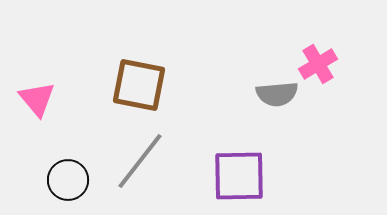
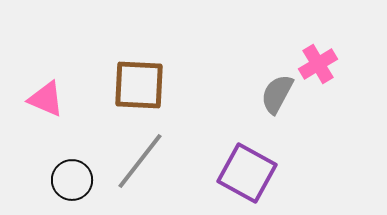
brown square: rotated 8 degrees counterclockwise
gray semicircle: rotated 123 degrees clockwise
pink triangle: moved 9 px right; rotated 27 degrees counterclockwise
purple square: moved 8 px right, 3 px up; rotated 30 degrees clockwise
black circle: moved 4 px right
